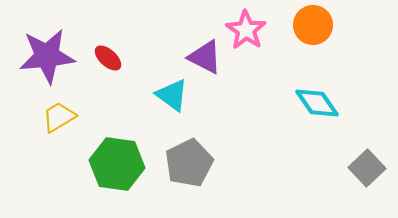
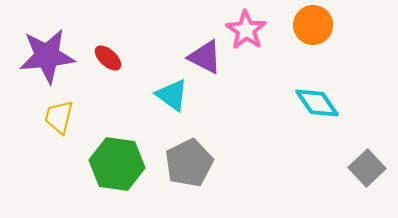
yellow trapezoid: rotated 45 degrees counterclockwise
